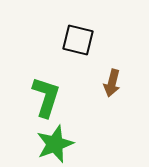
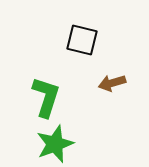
black square: moved 4 px right
brown arrow: rotated 60 degrees clockwise
